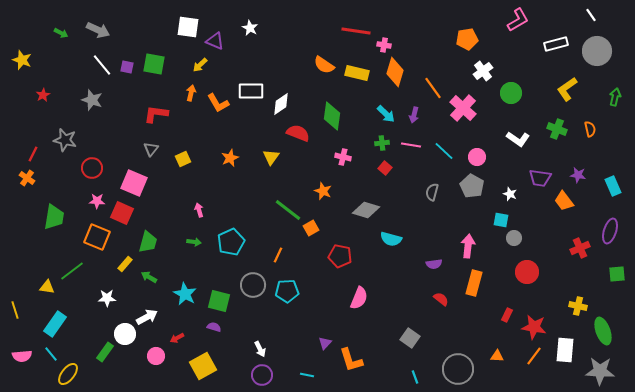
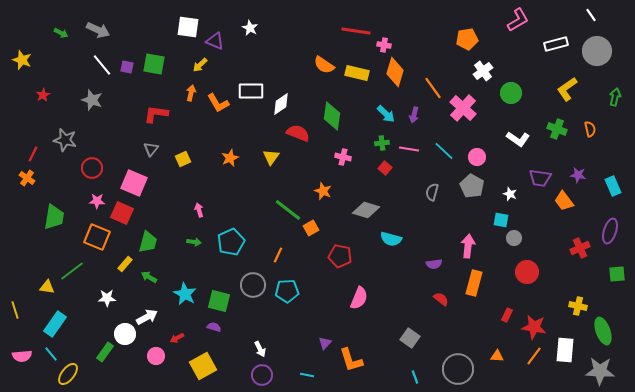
pink line at (411, 145): moved 2 px left, 4 px down
